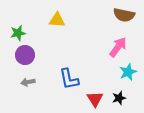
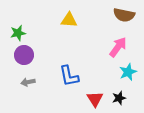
yellow triangle: moved 12 px right
purple circle: moved 1 px left
blue L-shape: moved 3 px up
